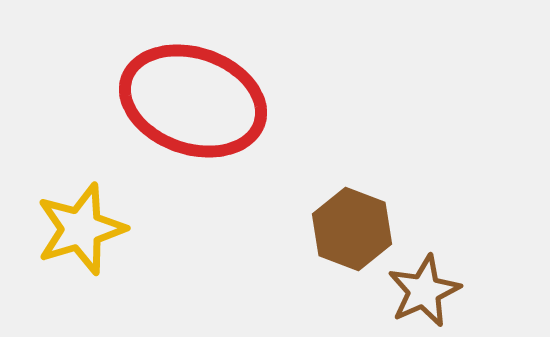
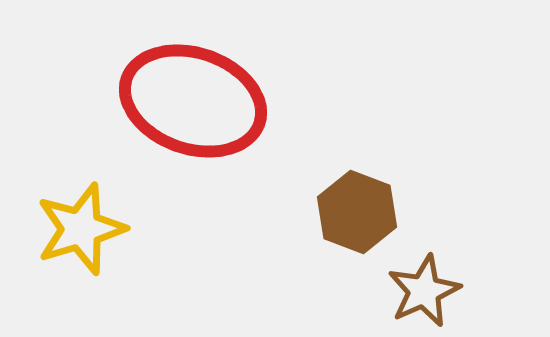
brown hexagon: moved 5 px right, 17 px up
